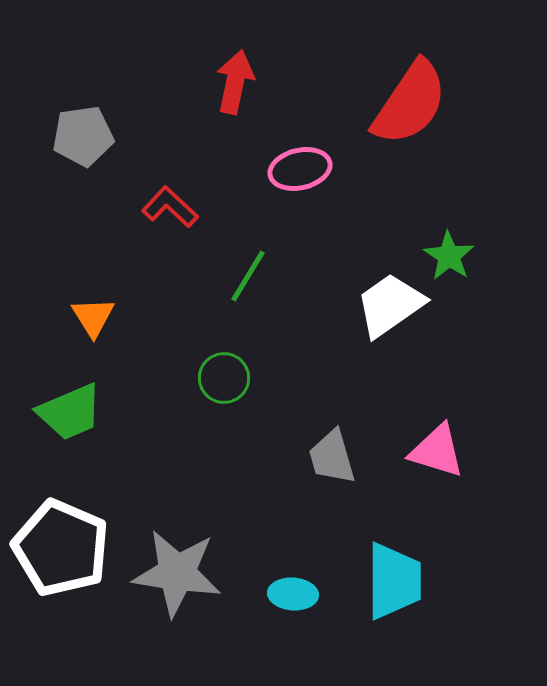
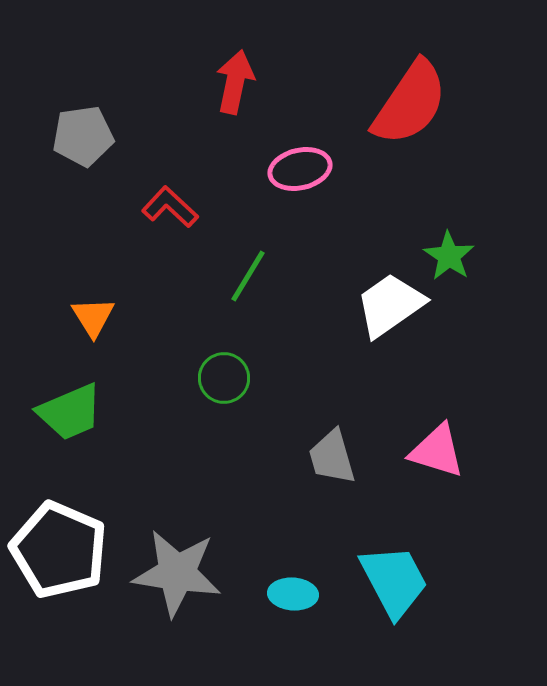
white pentagon: moved 2 px left, 2 px down
cyan trapezoid: rotated 28 degrees counterclockwise
